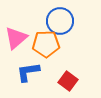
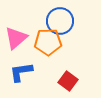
orange pentagon: moved 2 px right, 2 px up
blue L-shape: moved 7 px left
